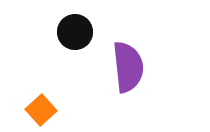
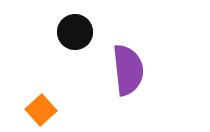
purple semicircle: moved 3 px down
